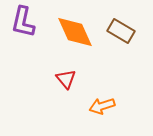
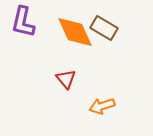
brown rectangle: moved 17 px left, 3 px up
